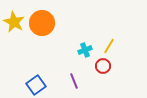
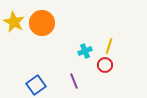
yellow line: rotated 14 degrees counterclockwise
cyan cross: moved 1 px down
red circle: moved 2 px right, 1 px up
